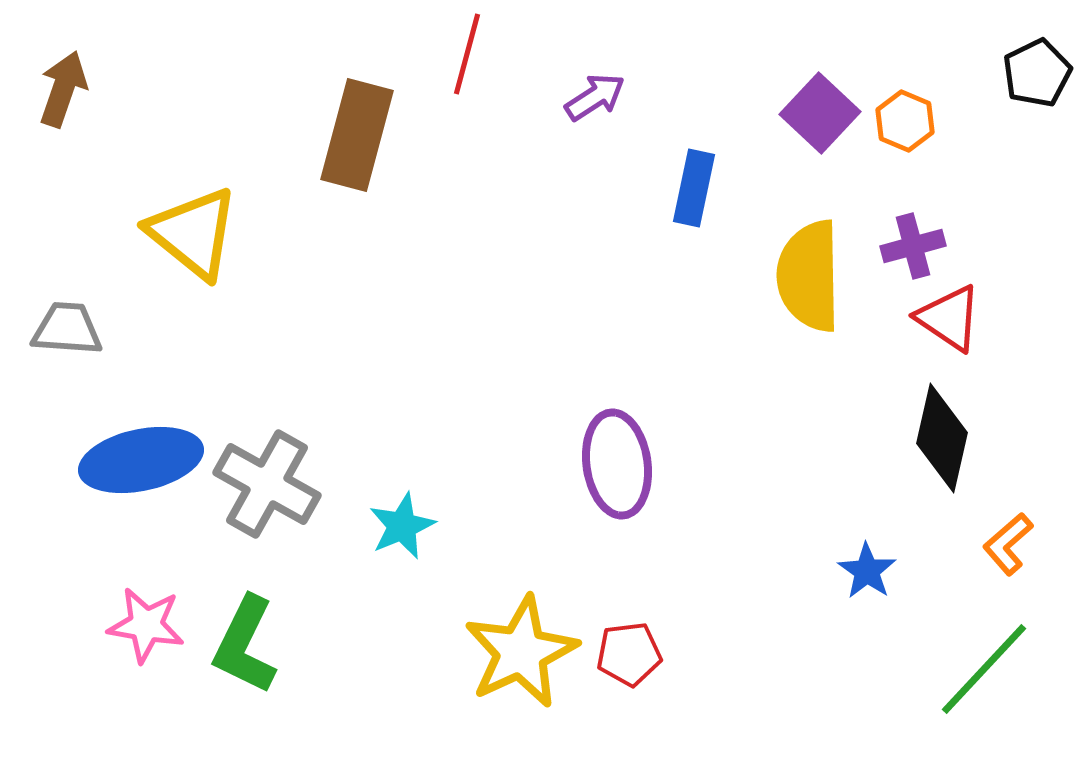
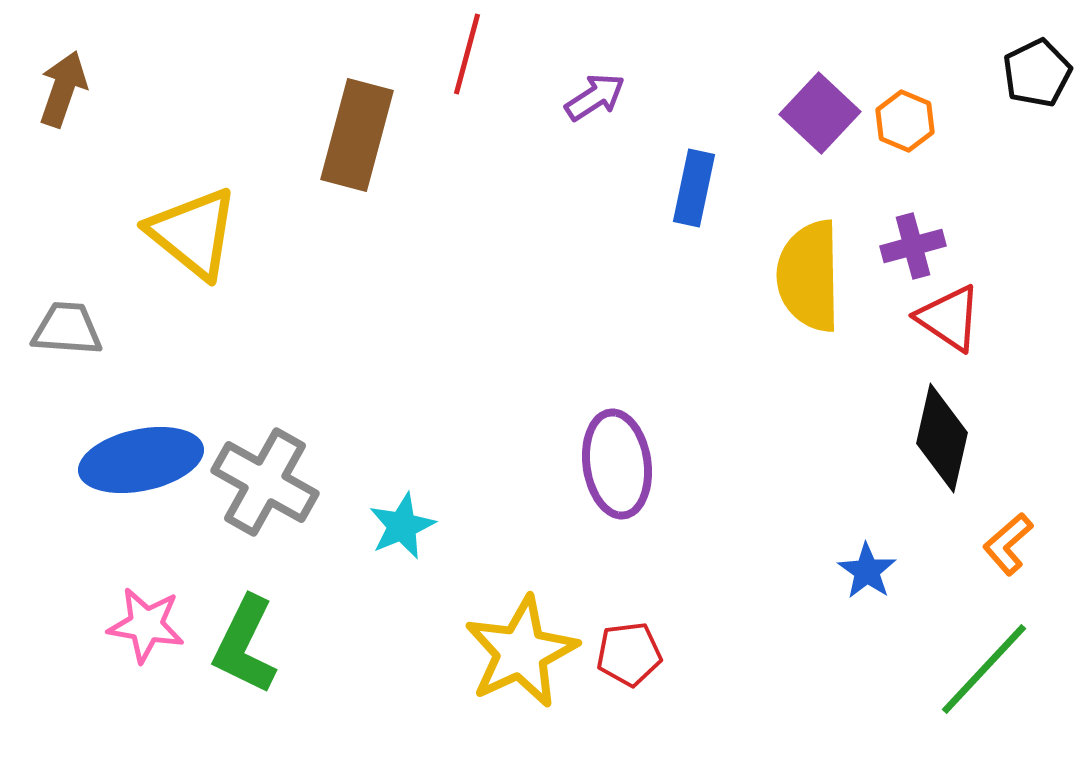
gray cross: moved 2 px left, 2 px up
